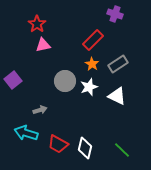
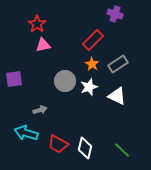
purple square: moved 1 px right, 1 px up; rotated 30 degrees clockwise
